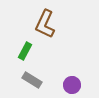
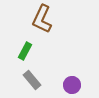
brown L-shape: moved 3 px left, 5 px up
gray rectangle: rotated 18 degrees clockwise
